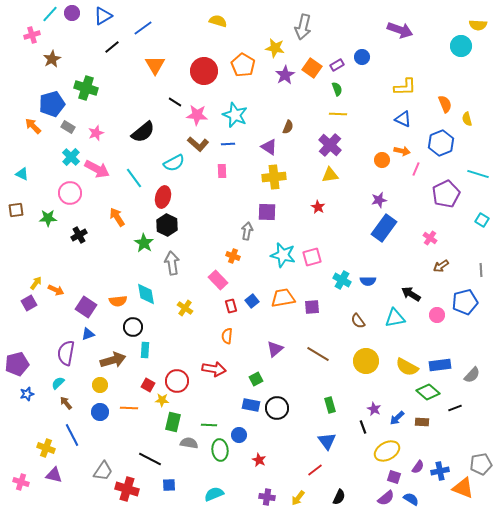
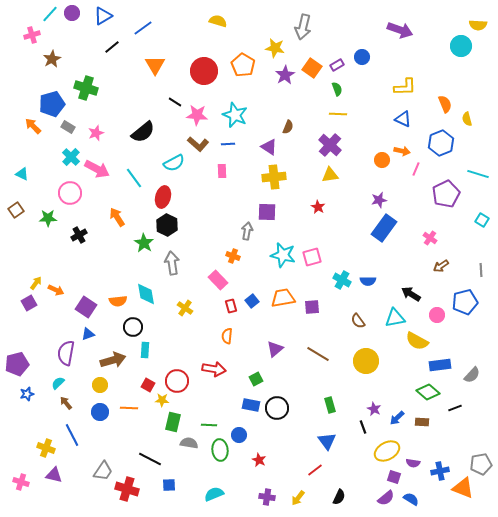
brown square at (16, 210): rotated 28 degrees counterclockwise
yellow semicircle at (407, 367): moved 10 px right, 26 px up
purple semicircle at (418, 467): moved 5 px left, 4 px up; rotated 64 degrees clockwise
